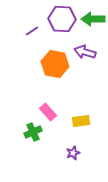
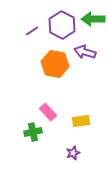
purple hexagon: moved 6 px down; rotated 24 degrees clockwise
green cross: rotated 12 degrees clockwise
